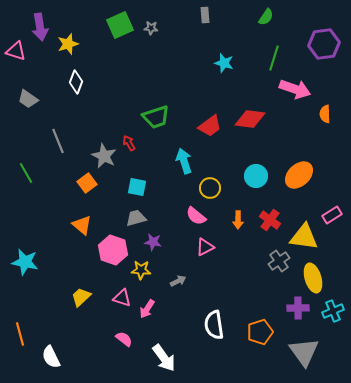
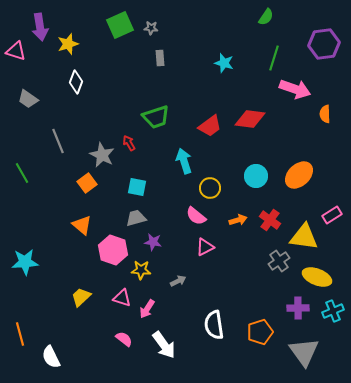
gray rectangle at (205, 15): moved 45 px left, 43 px down
gray star at (104, 156): moved 2 px left, 1 px up
green line at (26, 173): moved 4 px left
orange arrow at (238, 220): rotated 108 degrees counterclockwise
cyan star at (25, 262): rotated 16 degrees counterclockwise
yellow ellipse at (313, 278): moved 4 px right, 1 px up; rotated 52 degrees counterclockwise
white arrow at (164, 358): moved 13 px up
